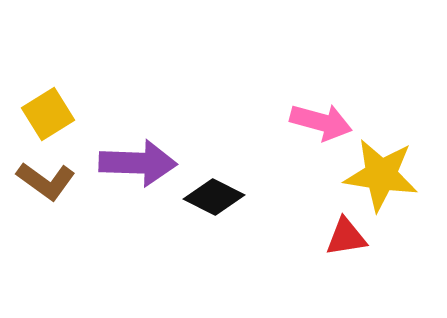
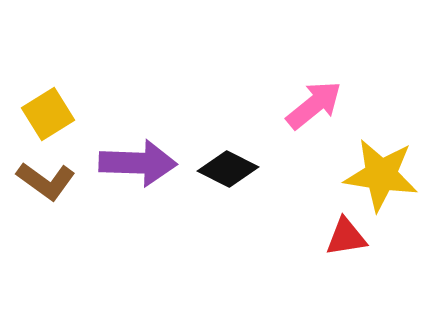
pink arrow: moved 7 px left, 17 px up; rotated 54 degrees counterclockwise
black diamond: moved 14 px right, 28 px up
